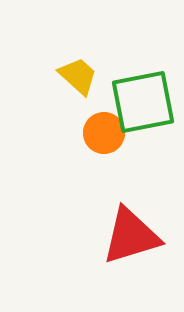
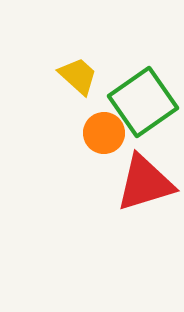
green square: rotated 24 degrees counterclockwise
red triangle: moved 14 px right, 53 px up
